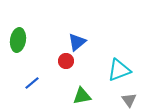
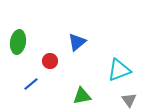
green ellipse: moved 2 px down
red circle: moved 16 px left
blue line: moved 1 px left, 1 px down
